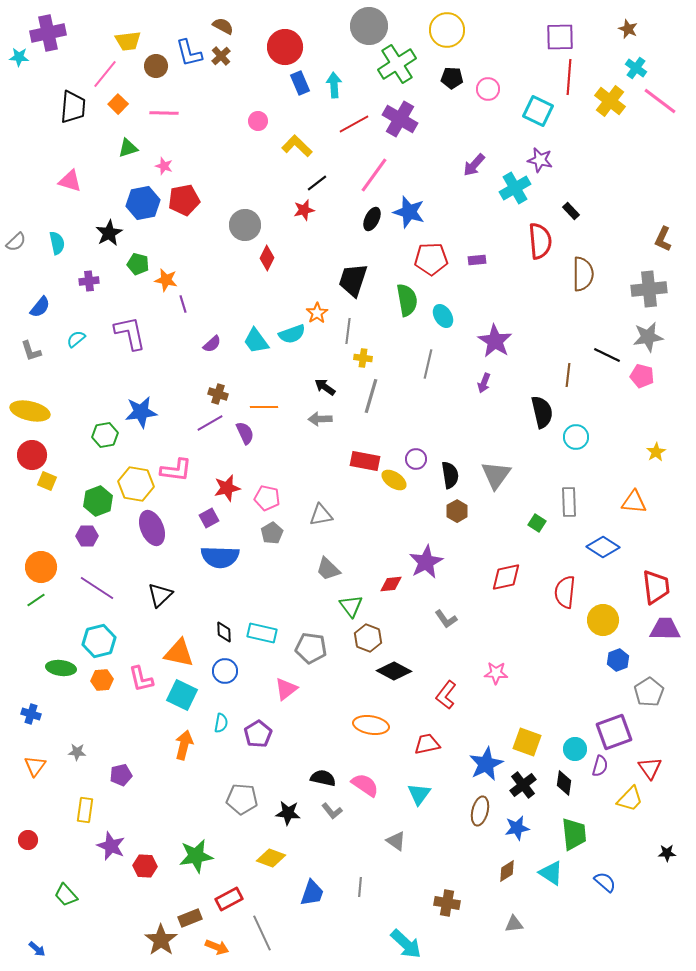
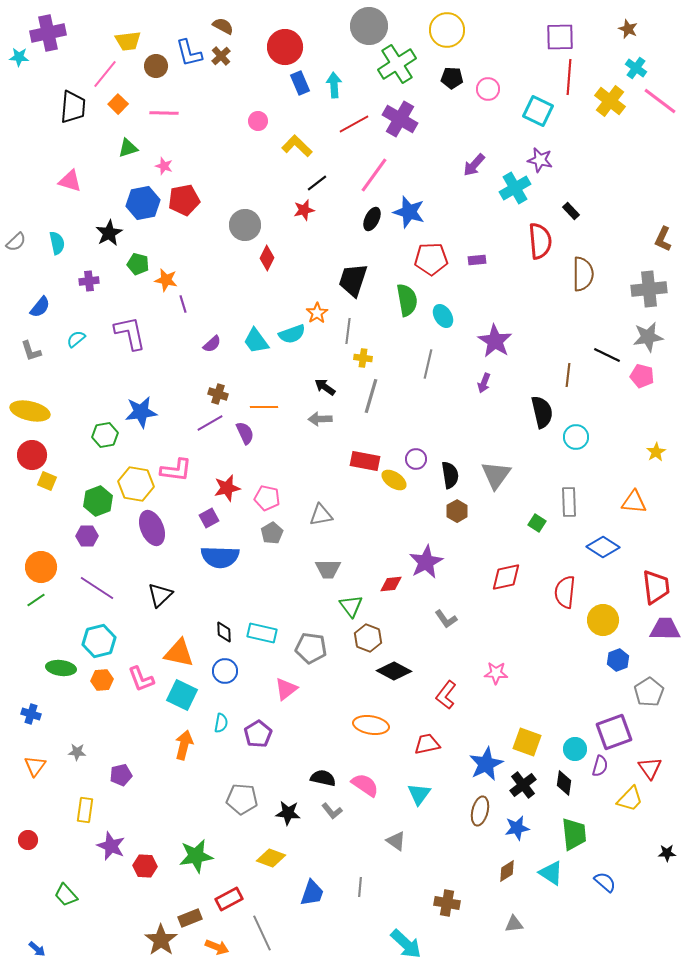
gray trapezoid at (328, 569): rotated 44 degrees counterclockwise
pink L-shape at (141, 679): rotated 8 degrees counterclockwise
